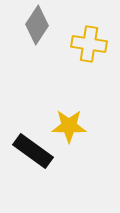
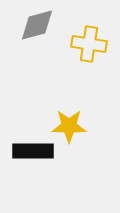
gray diamond: rotated 42 degrees clockwise
black rectangle: rotated 36 degrees counterclockwise
